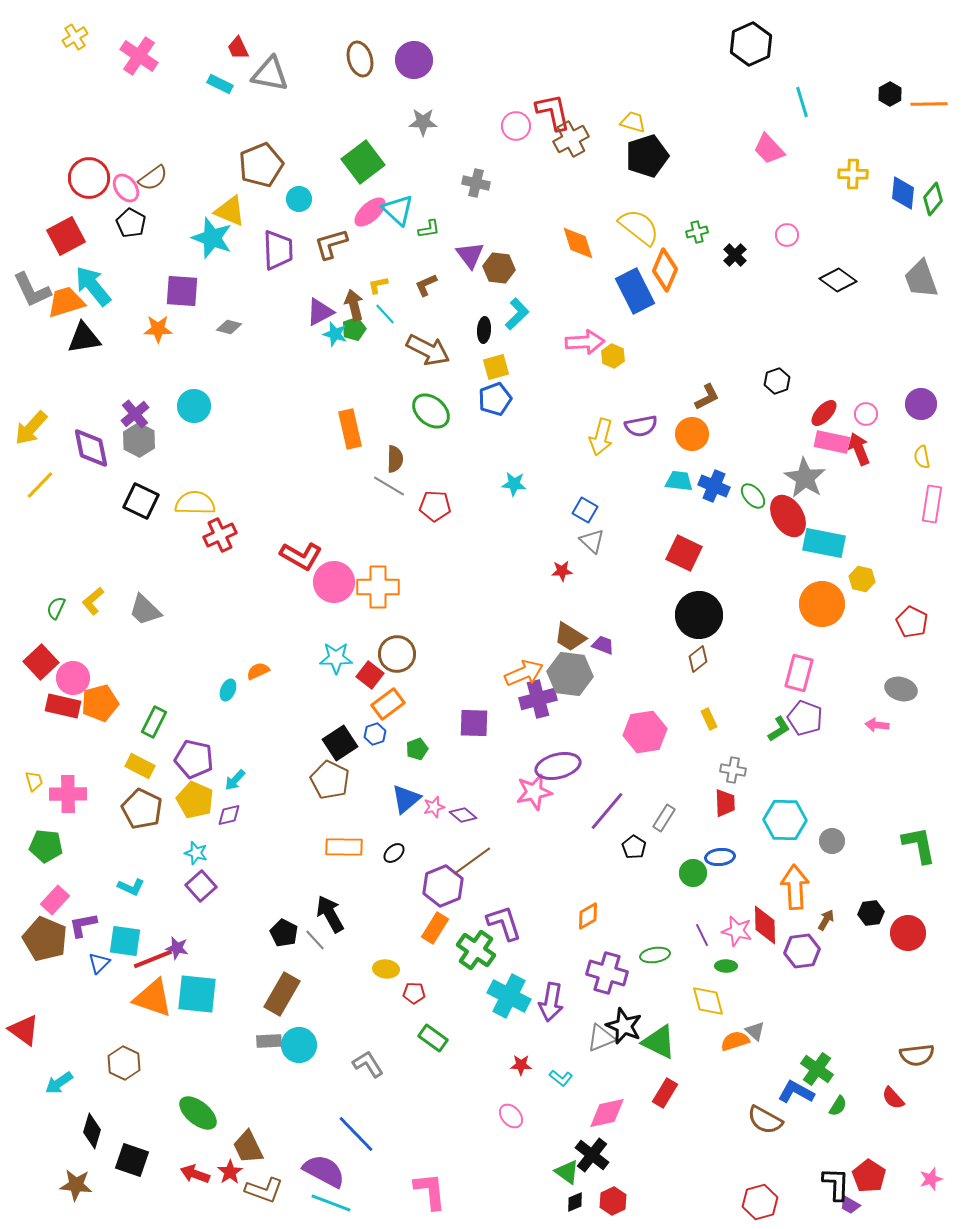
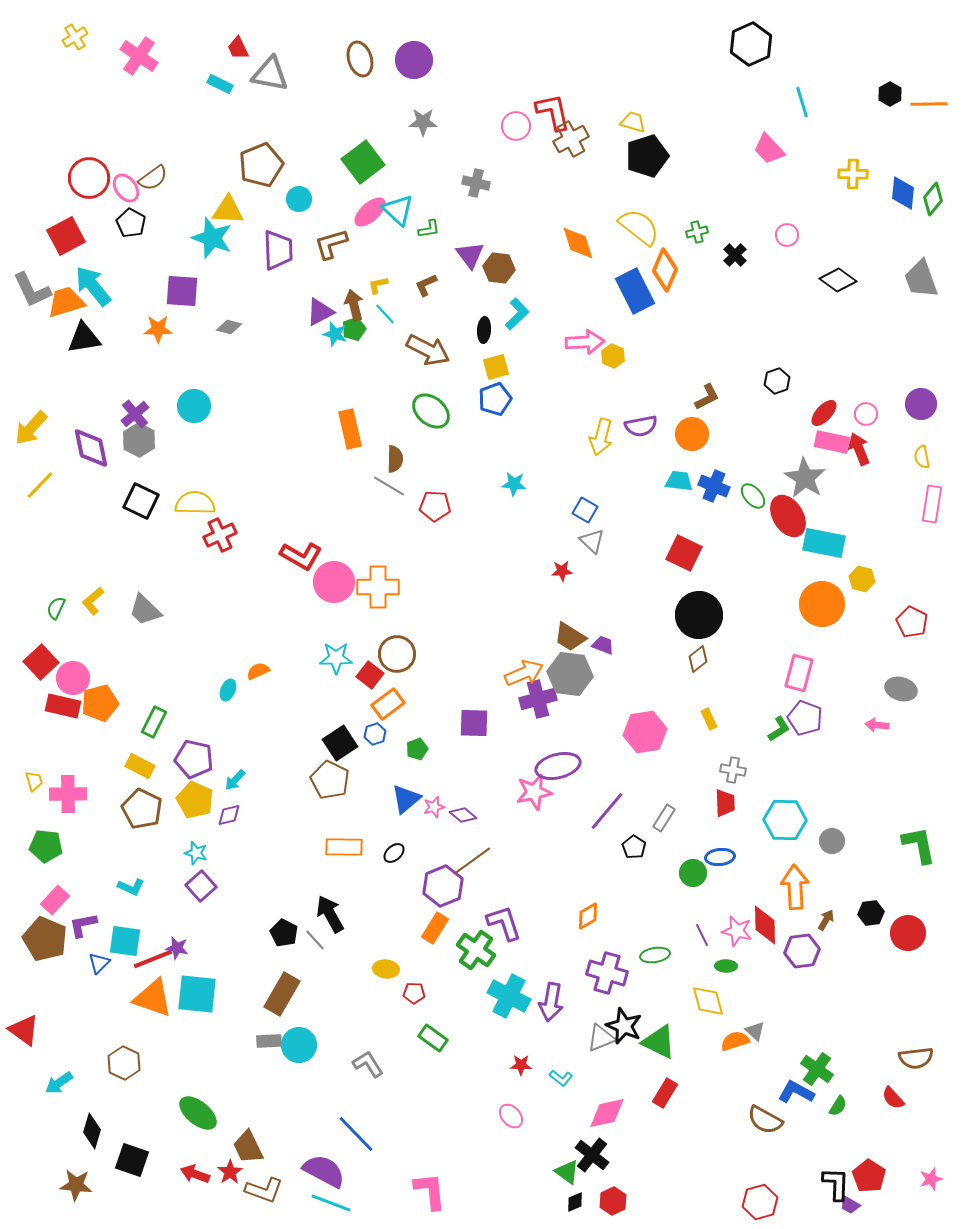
yellow triangle at (230, 211): moved 2 px left, 1 px up; rotated 20 degrees counterclockwise
brown semicircle at (917, 1055): moved 1 px left, 3 px down
